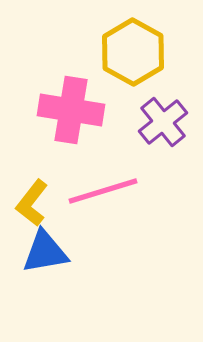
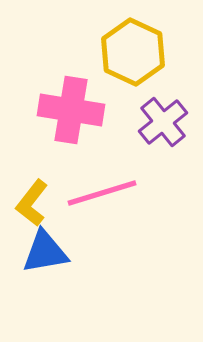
yellow hexagon: rotated 4 degrees counterclockwise
pink line: moved 1 px left, 2 px down
